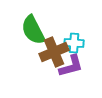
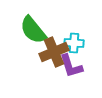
green semicircle: rotated 12 degrees counterclockwise
purple L-shape: rotated 88 degrees clockwise
